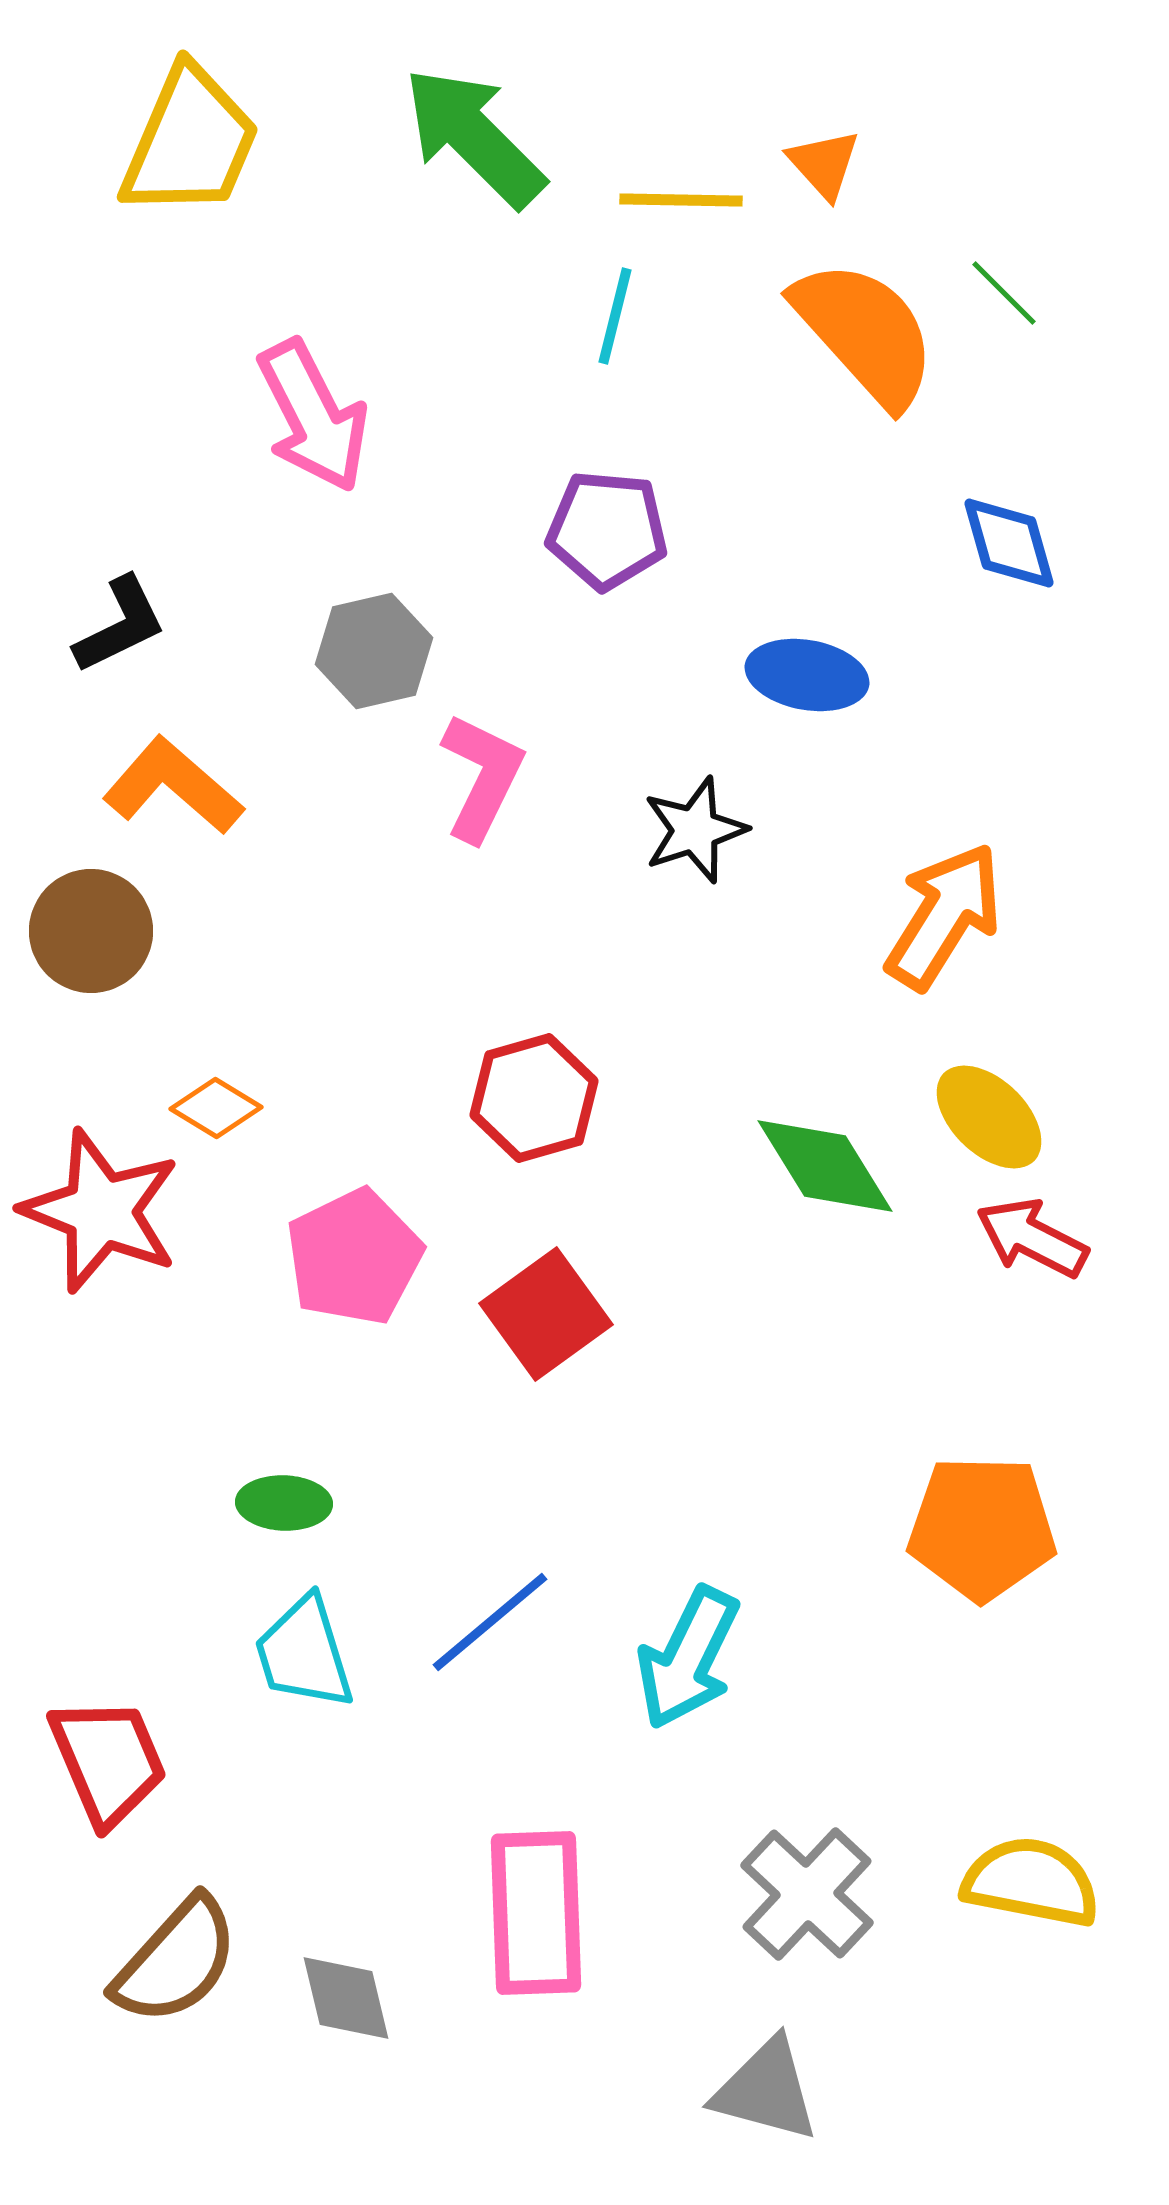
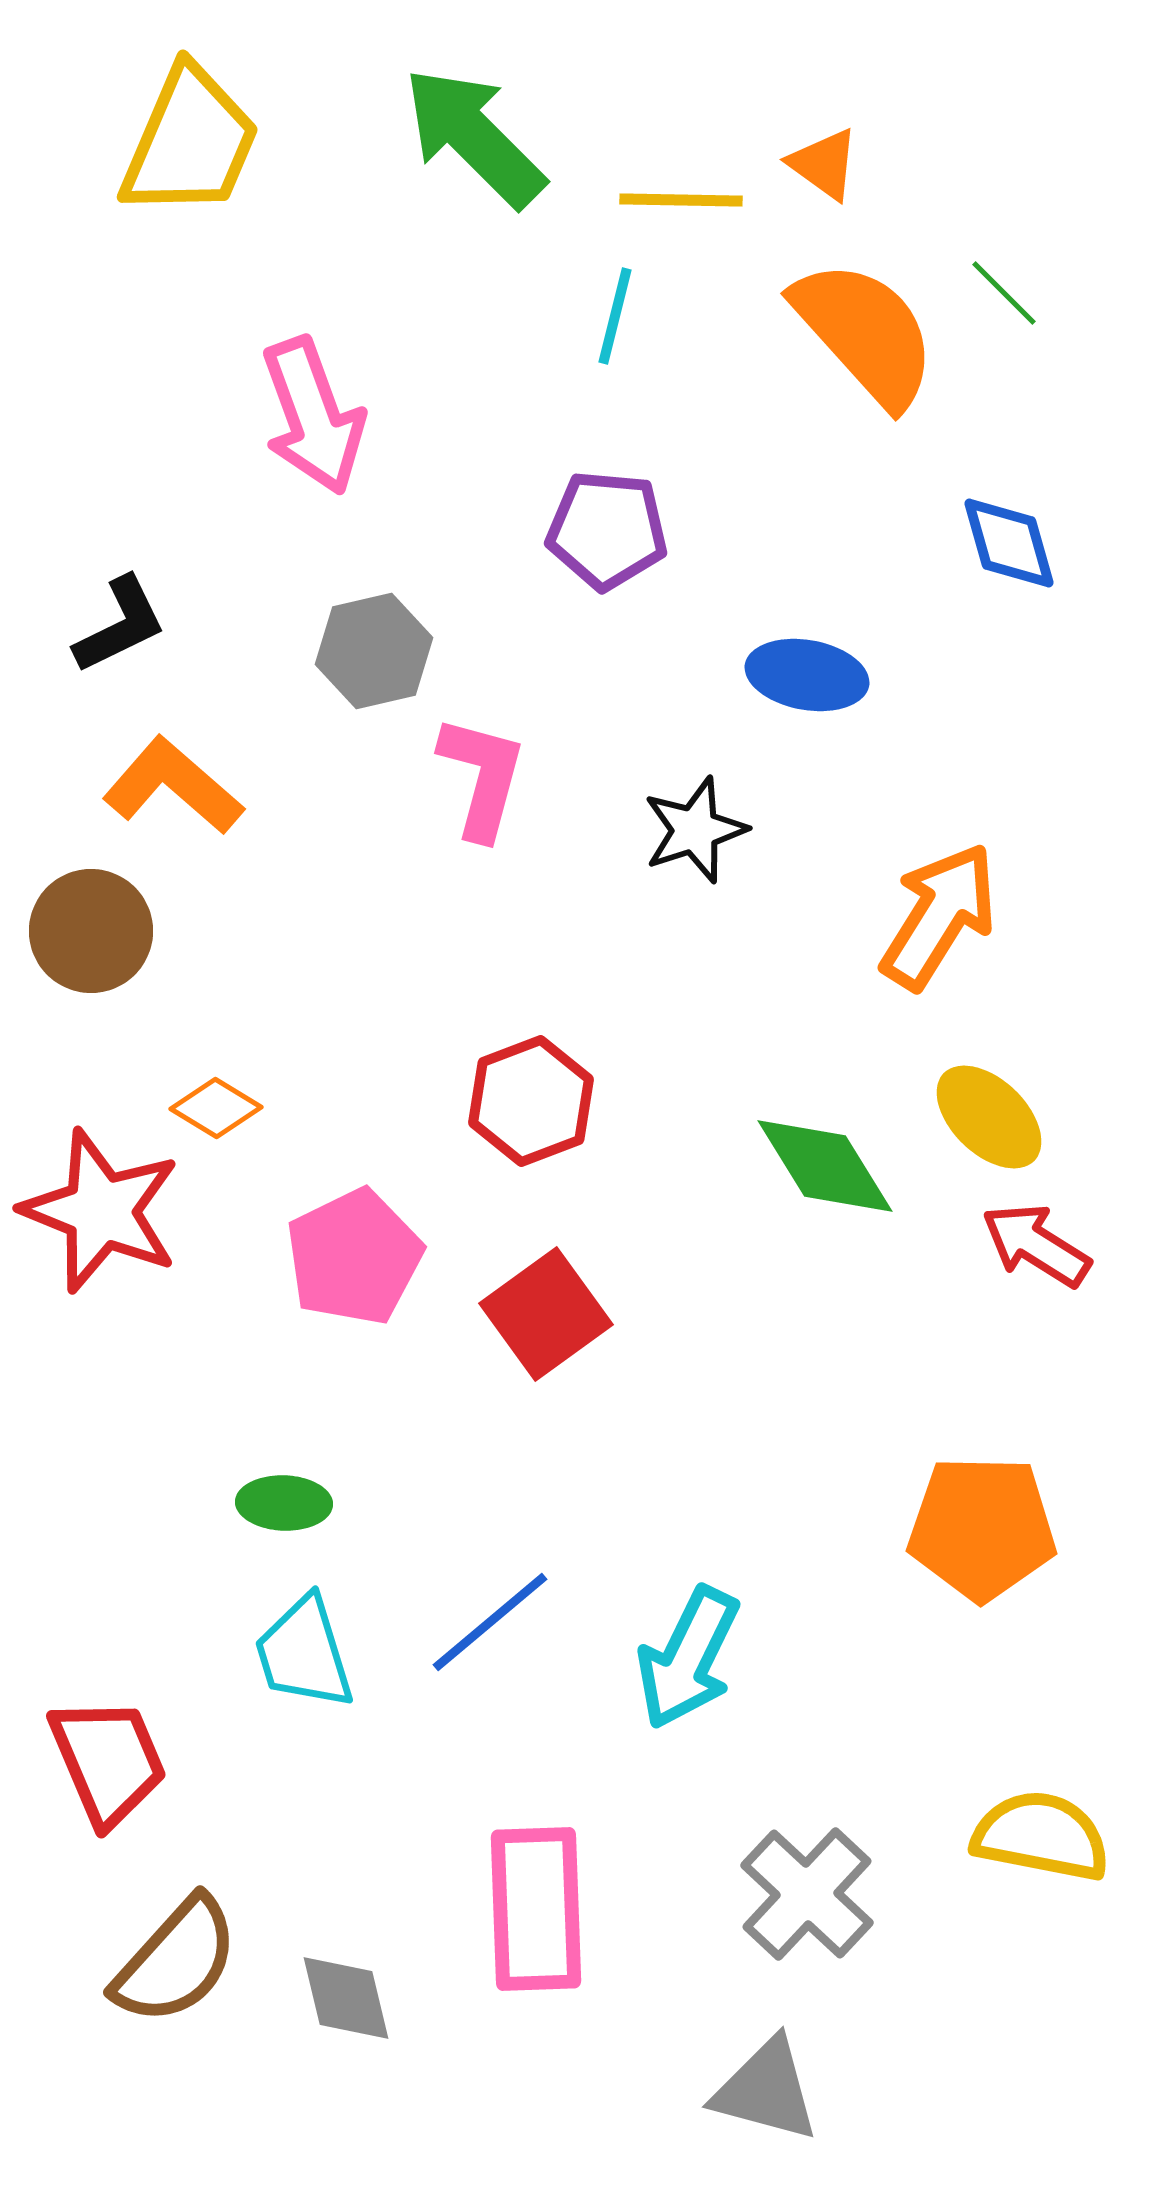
orange triangle: rotated 12 degrees counterclockwise
pink arrow: rotated 7 degrees clockwise
pink L-shape: rotated 11 degrees counterclockwise
orange arrow: moved 5 px left
red hexagon: moved 3 px left, 3 px down; rotated 5 degrees counterclockwise
red arrow: moved 4 px right, 7 px down; rotated 5 degrees clockwise
yellow semicircle: moved 10 px right, 46 px up
pink rectangle: moved 4 px up
